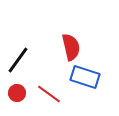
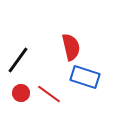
red circle: moved 4 px right
